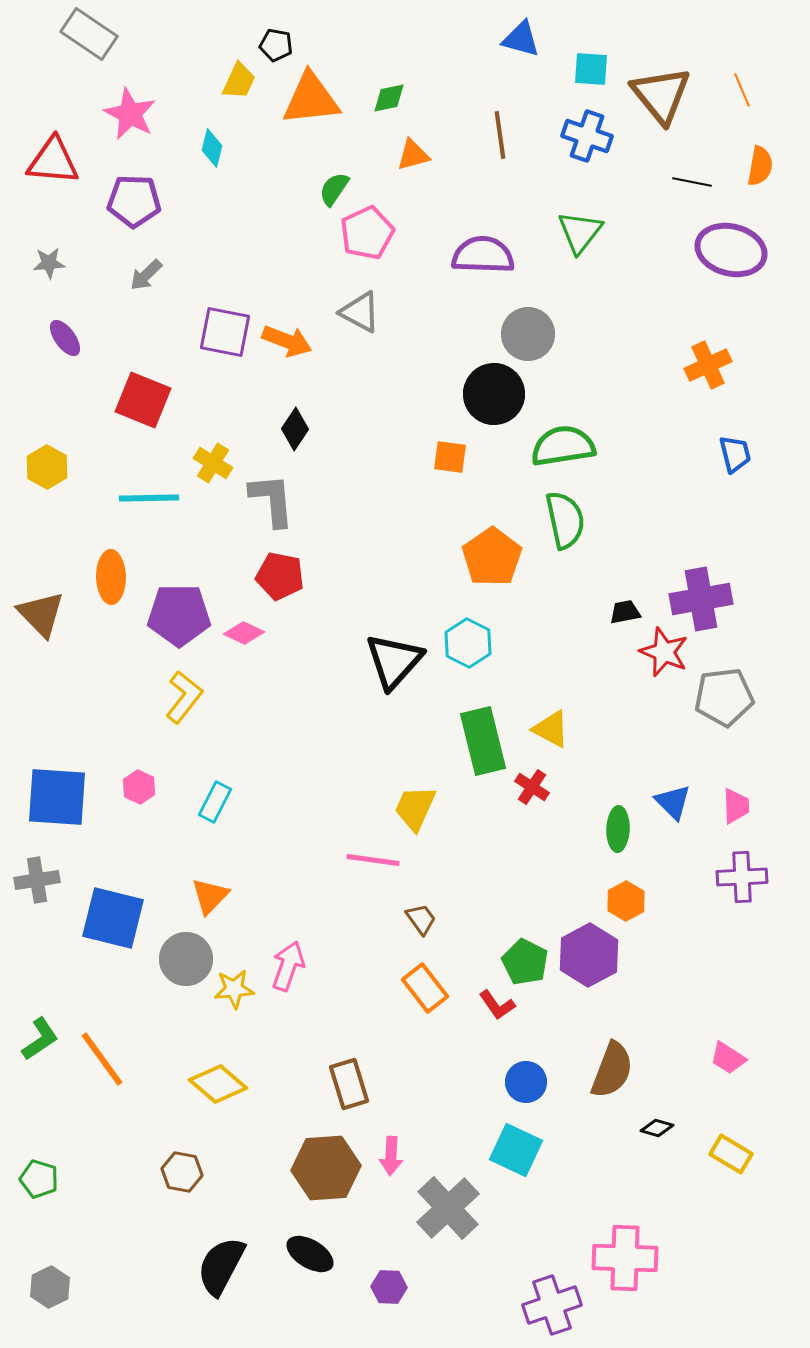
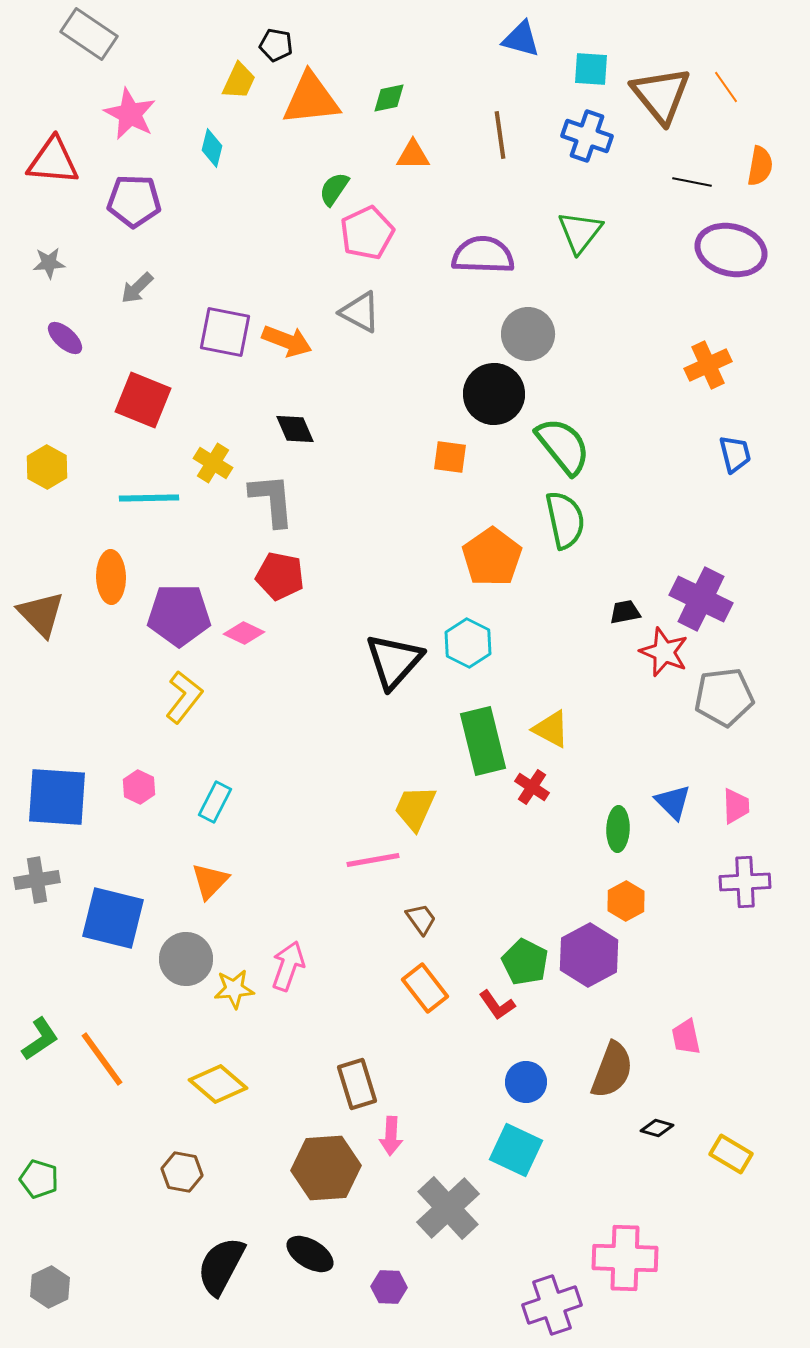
orange line at (742, 90): moved 16 px left, 3 px up; rotated 12 degrees counterclockwise
orange triangle at (413, 155): rotated 15 degrees clockwise
gray arrow at (146, 275): moved 9 px left, 13 px down
purple ellipse at (65, 338): rotated 12 degrees counterclockwise
black diamond at (295, 429): rotated 57 degrees counterclockwise
green semicircle at (563, 446): rotated 60 degrees clockwise
purple cross at (701, 599): rotated 36 degrees clockwise
pink line at (373, 860): rotated 18 degrees counterclockwise
purple cross at (742, 877): moved 3 px right, 5 px down
orange triangle at (210, 896): moved 15 px up
pink trapezoid at (728, 1058): moved 42 px left, 21 px up; rotated 45 degrees clockwise
brown rectangle at (349, 1084): moved 8 px right
pink arrow at (391, 1156): moved 20 px up
